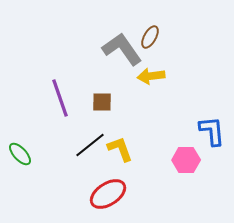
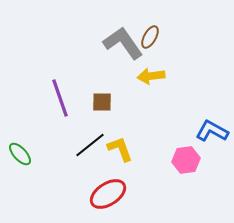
gray L-shape: moved 1 px right, 6 px up
blue L-shape: rotated 56 degrees counterclockwise
pink hexagon: rotated 8 degrees counterclockwise
